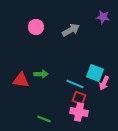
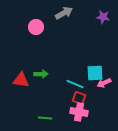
gray arrow: moved 7 px left, 17 px up
cyan square: rotated 24 degrees counterclockwise
pink arrow: rotated 40 degrees clockwise
green line: moved 1 px right, 1 px up; rotated 16 degrees counterclockwise
